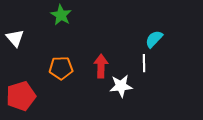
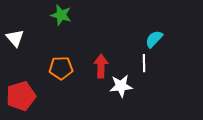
green star: rotated 15 degrees counterclockwise
